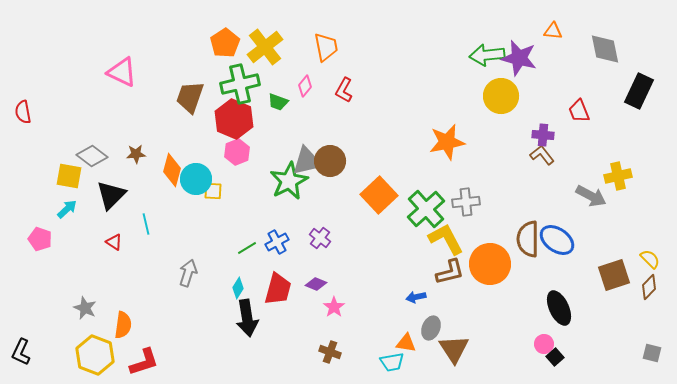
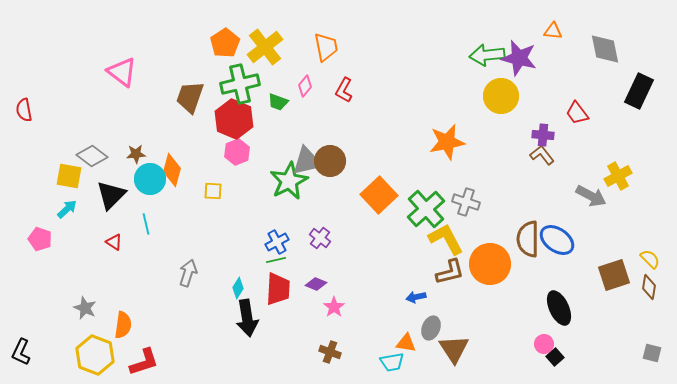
pink triangle at (122, 72): rotated 12 degrees clockwise
red trapezoid at (579, 111): moved 2 px left, 2 px down; rotated 15 degrees counterclockwise
red semicircle at (23, 112): moved 1 px right, 2 px up
yellow cross at (618, 176): rotated 16 degrees counterclockwise
cyan circle at (196, 179): moved 46 px left
gray cross at (466, 202): rotated 24 degrees clockwise
green line at (247, 248): moved 29 px right, 12 px down; rotated 18 degrees clockwise
brown diamond at (649, 287): rotated 35 degrees counterclockwise
red trapezoid at (278, 289): rotated 12 degrees counterclockwise
